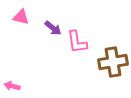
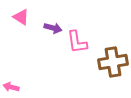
pink triangle: rotated 18 degrees clockwise
purple arrow: rotated 24 degrees counterclockwise
pink arrow: moved 1 px left, 1 px down
